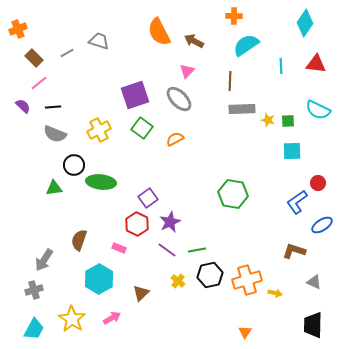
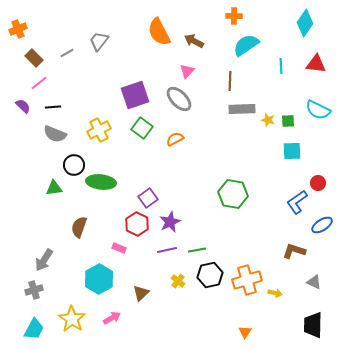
gray trapezoid at (99, 41): rotated 70 degrees counterclockwise
brown semicircle at (79, 240): moved 13 px up
purple line at (167, 250): rotated 48 degrees counterclockwise
